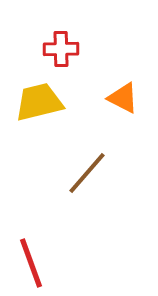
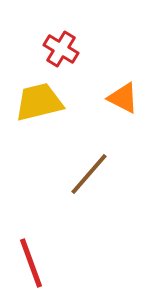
red cross: rotated 32 degrees clockwise
brown line: moved 2 px right, 1 px down
